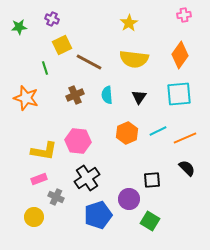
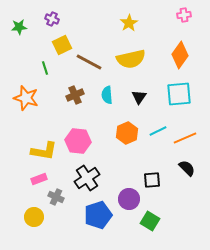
yellow semicircle: moved 3 px left; rotated 20 degrees counterclockwise
